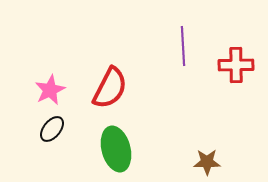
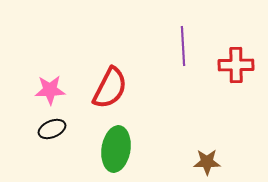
pink star: rotated 24 degrees clockwise
black ellipse: rotated 28 degrees clockwise
green ellipse: rotated 24 degrees clockwise
